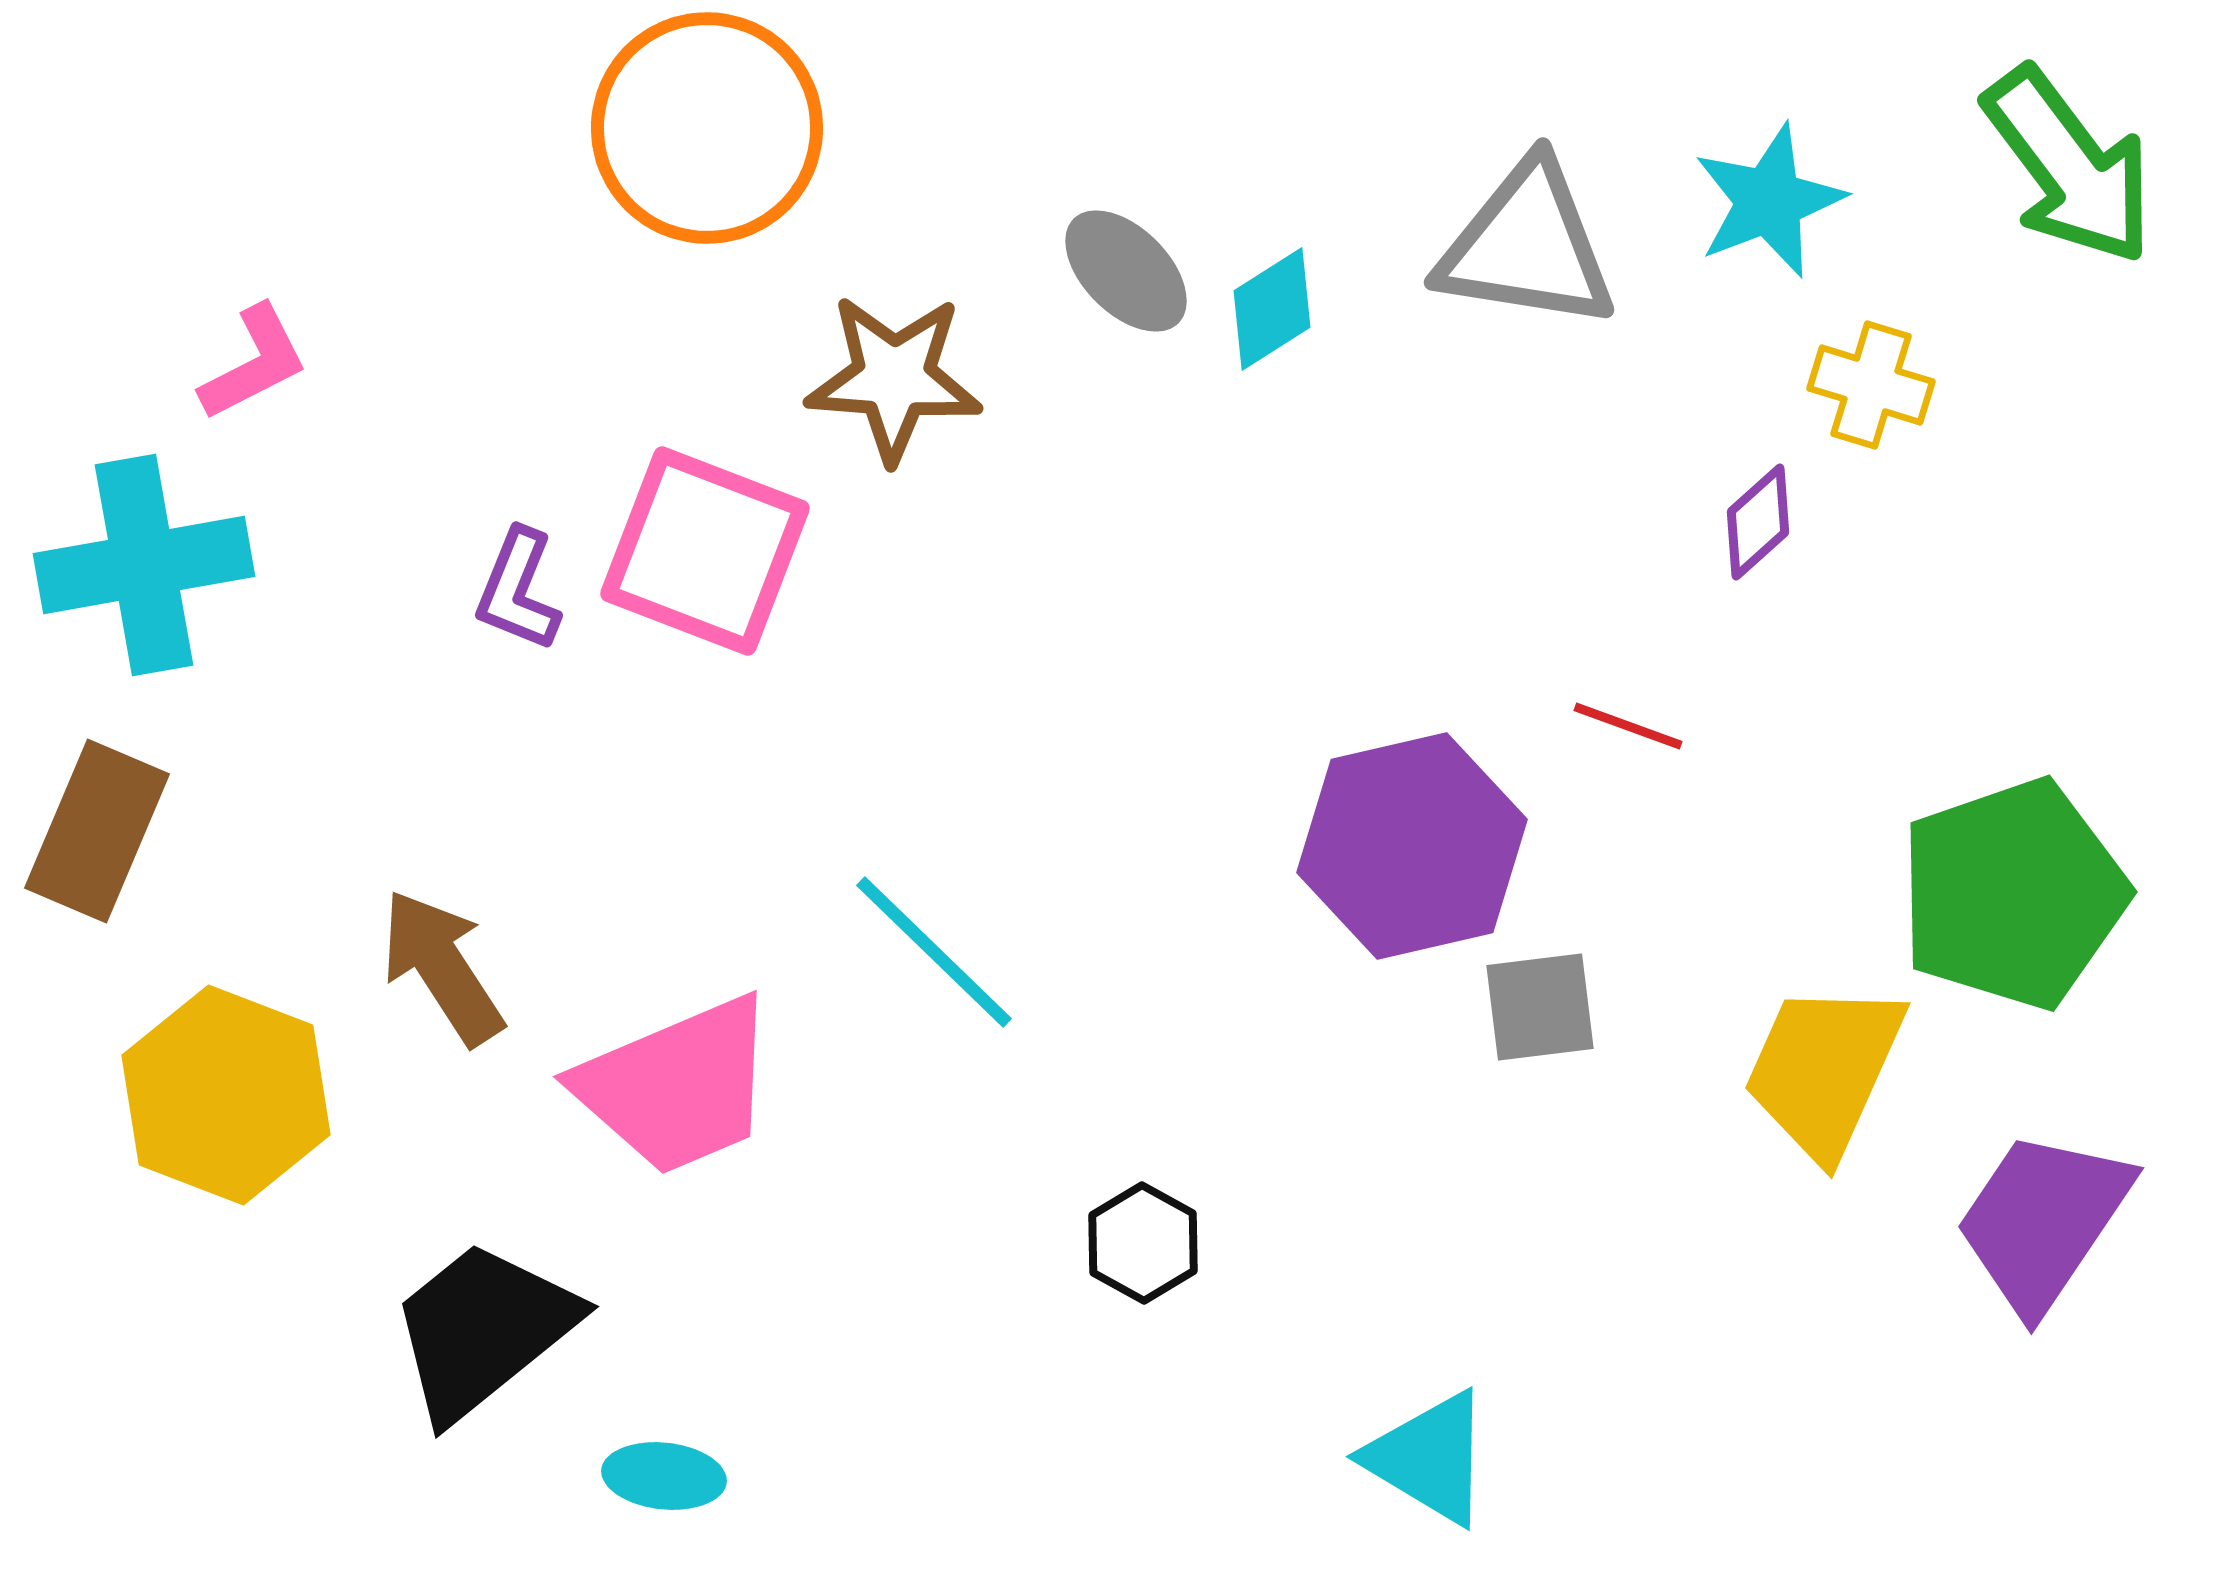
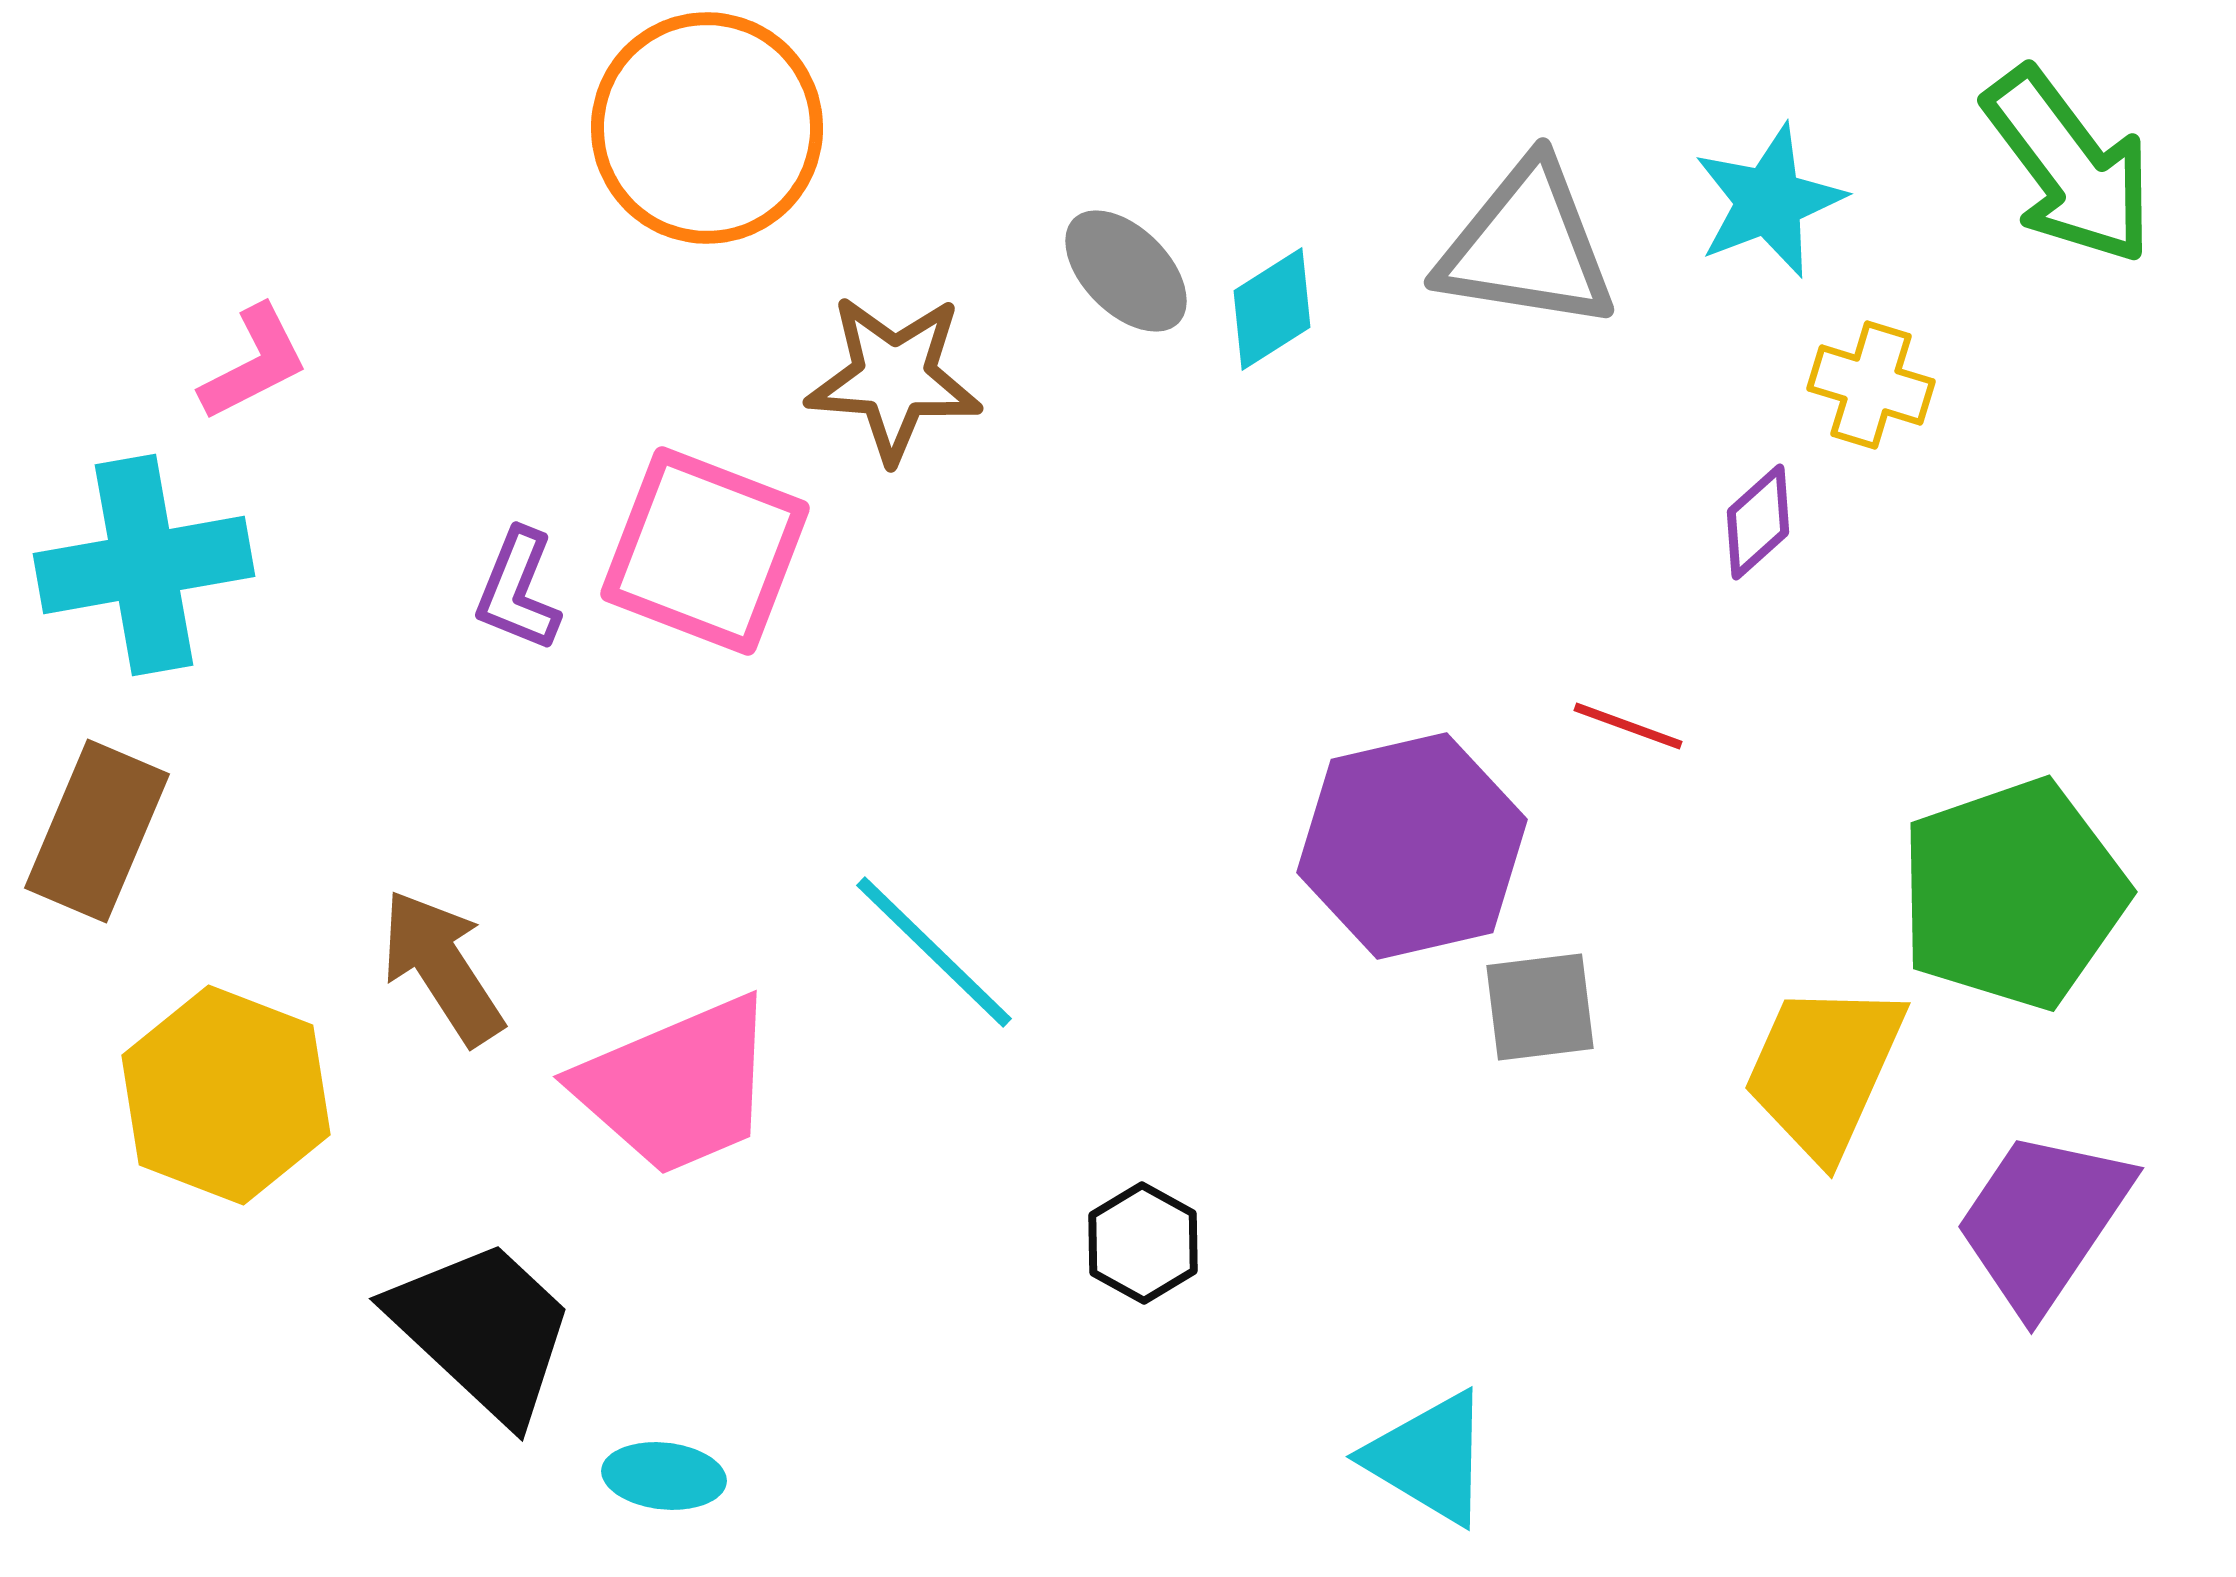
black trapezoid: rotated 82 degrees clockwise
